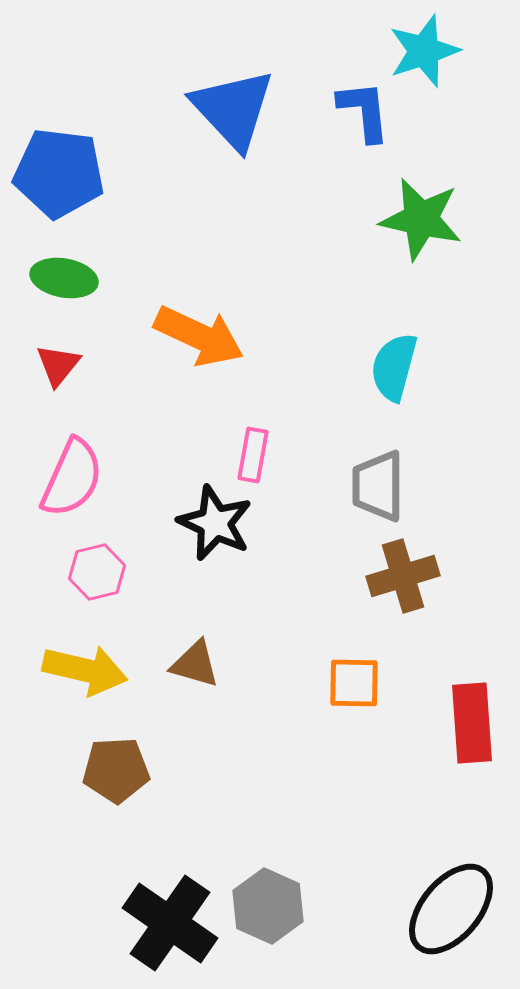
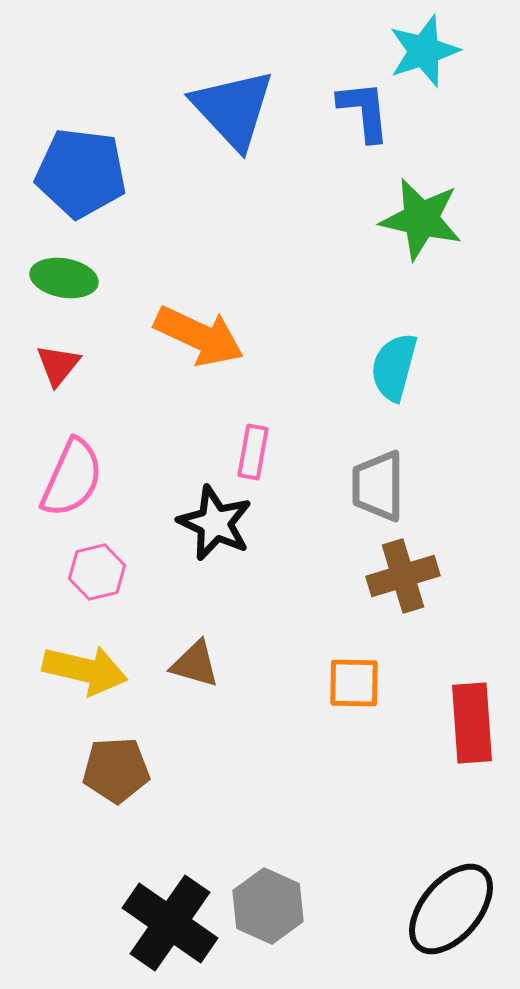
blue pentagon: moved 22 px right
pink rectangle: moved 3 px up
